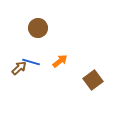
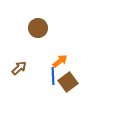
blue line: moved 22 px right, 14 px down; rotated 72 degrees clockwise
brown square: moved 25 px left, 2 px down
